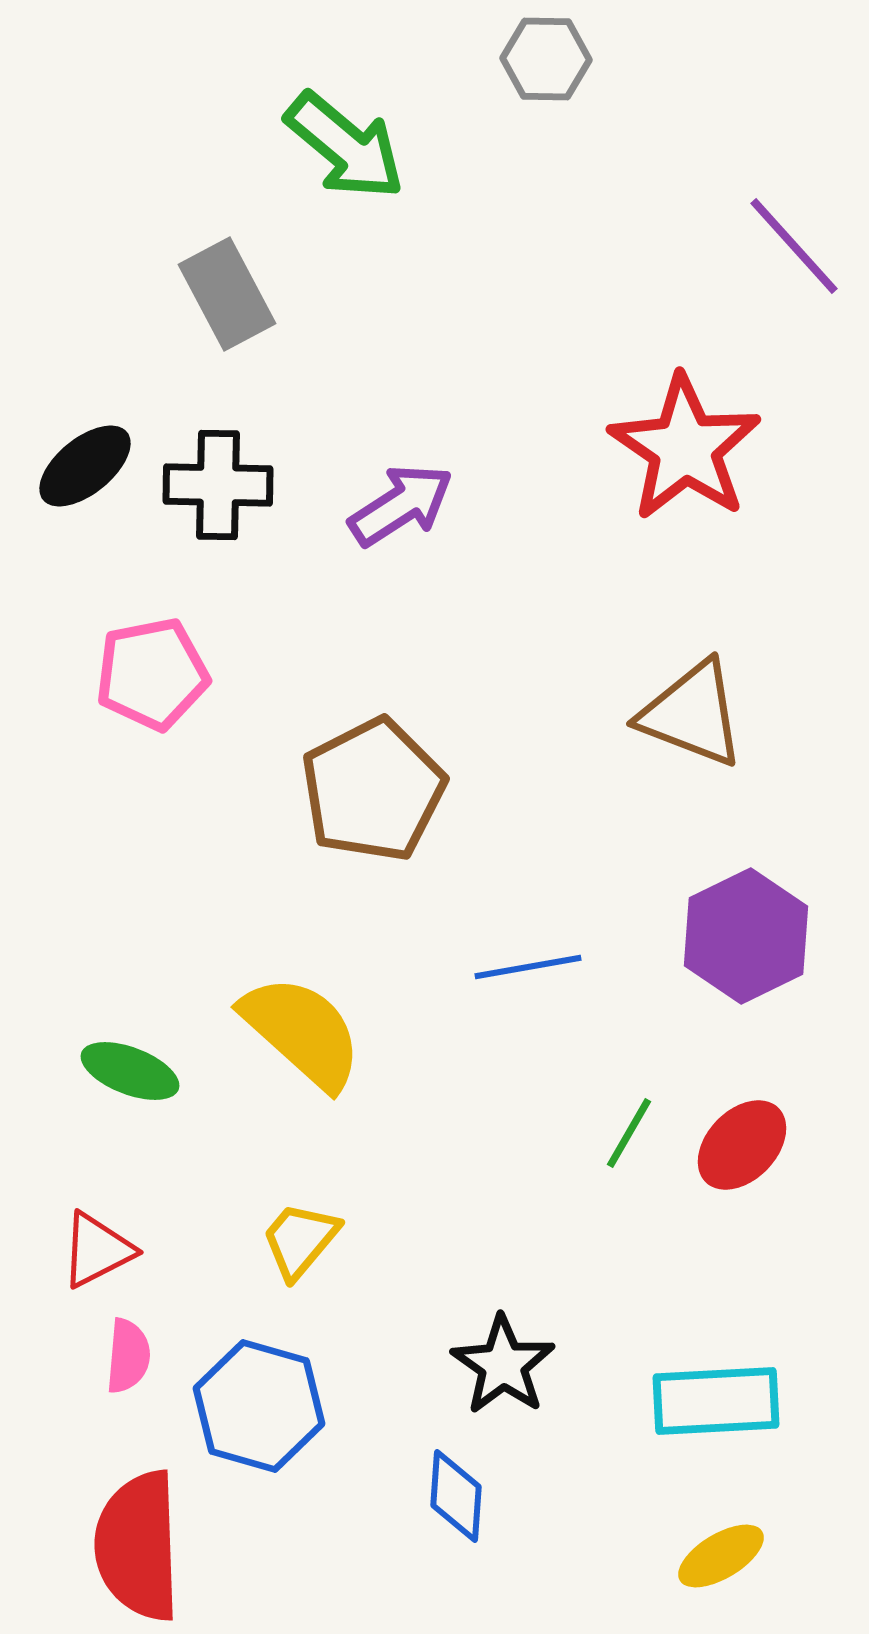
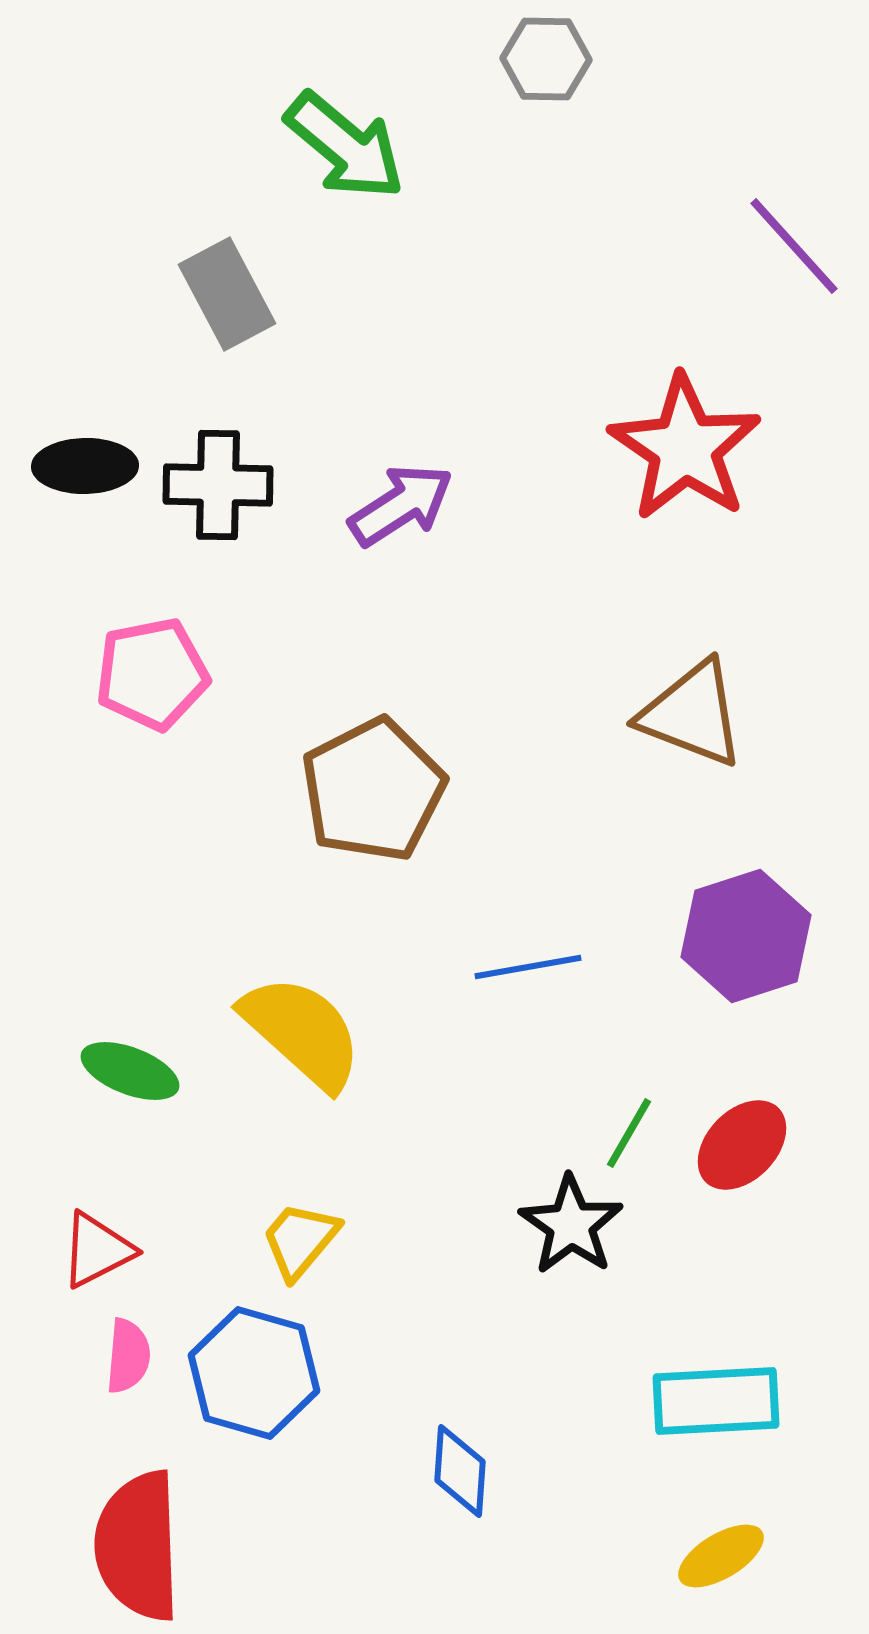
black ellipse: rotated 38 degrees clockwise
purple hexagon: rotated 8 degrees clockwise
black star: moved 68 px right, 140 px up
blue hexagon: moved 5 px left, 33 px up
blue diamond: moved 4 px right, 25 px up
